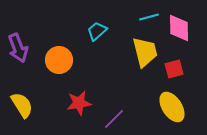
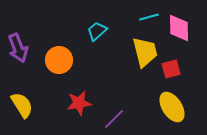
red square: moved 3 px left
